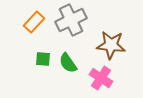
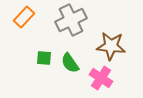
orange rectangle: moved 10 px left, 5 px up
brown star: moved 1 px down
green square: moved 1 px right, 1 px up
green semicircle: moved 2 px right
